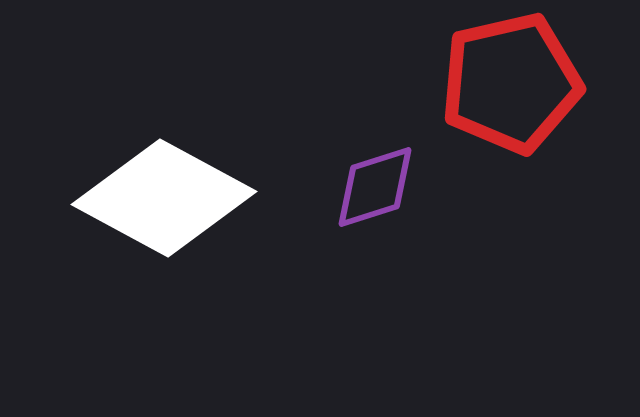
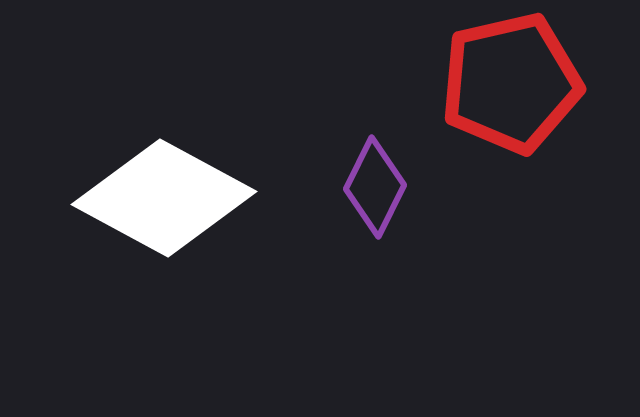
purple diamond: rotated 46 degrees counterclockwise
